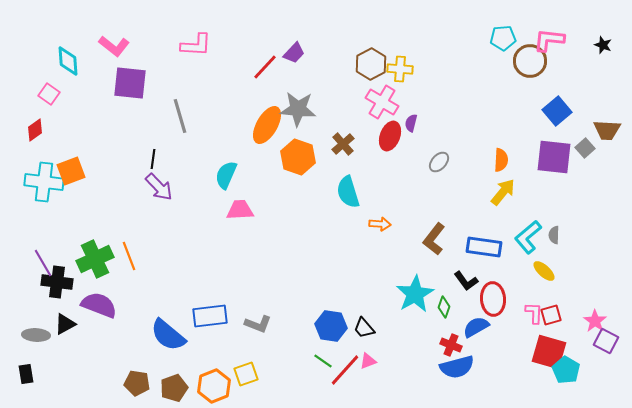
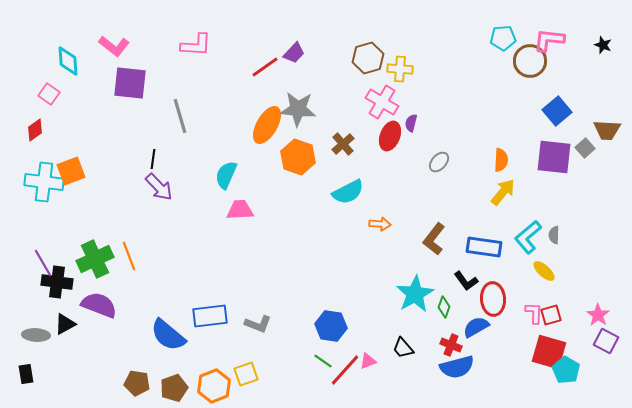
brown hexagon at (371, 64): moved 3 px left, 6 px up; rotated 12 degrees clockwise
red line at (265, 67): rotated 12 degrees clockwise
cyan semicircle at (348, 192): rotated 100 degrees counterclockwise
pink star at (595, 321): moved 3 px right, 6 px up
black trapezoid at (364, 328): moved 39 px right, 20 px down
